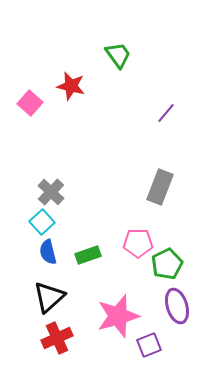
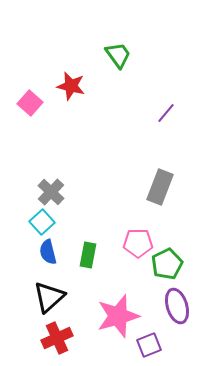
green rectangle: rotated 60 degrees counterclockwise
